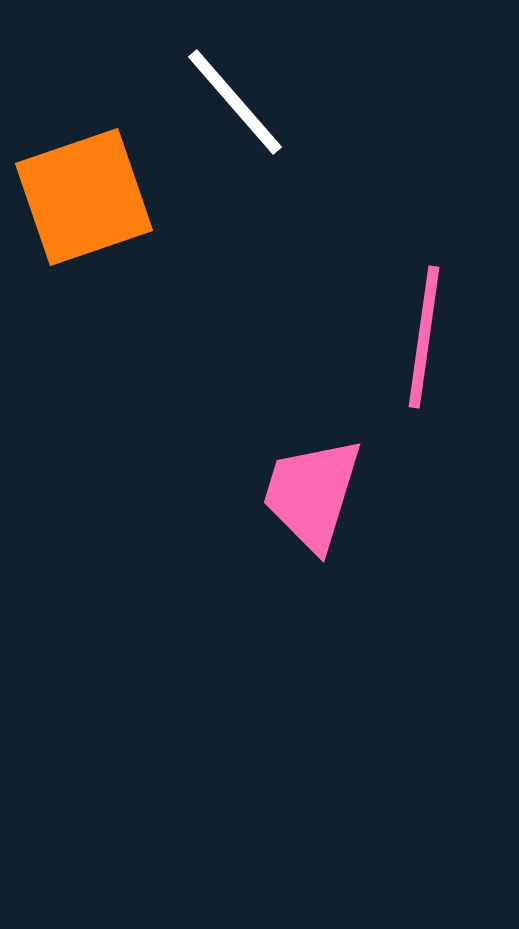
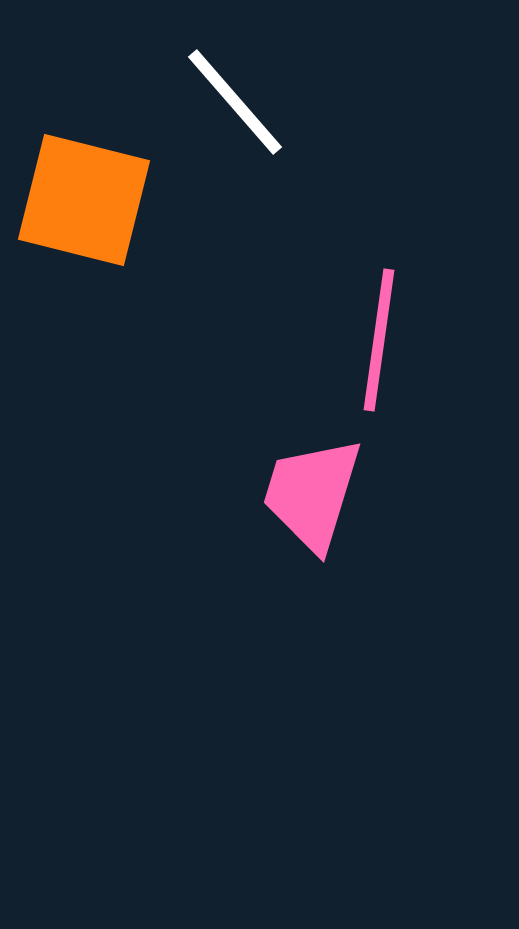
orange square: moved 3 px down; rotated 33 degrees clockwise
pink line: moved 45 px left, 3 px down
